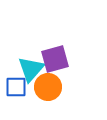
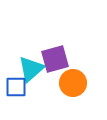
cyan triangle: rotated 8 degrees clockwise
orange circle: moved 25 px right, 4 px up
